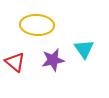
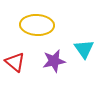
purple star: moved 1 px right, 1 px down
